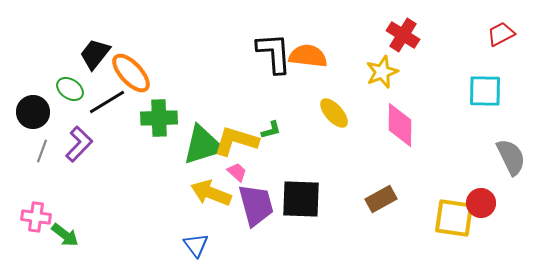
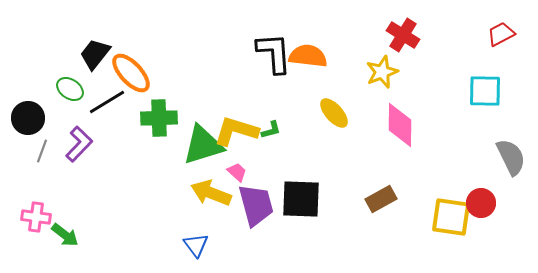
black circle: moved 5 px left, 6 px down
yellow L-shape: moved 10 px up
yellow square: moved 3 px left, 1 px up
